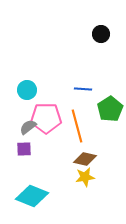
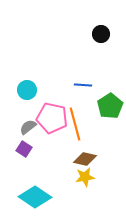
blue line: moved 4 px up
green pentagon: moved 3 px up
pink pentagon: moved 6 px right; rotated 12 degrees clockwise
orange line: moved 2 px left, 2 px up
purple square: rotated 35 degrees clockwise
cyan diamond: moved 3 px right, 1 px down; rotated 12 degrees clockwise
